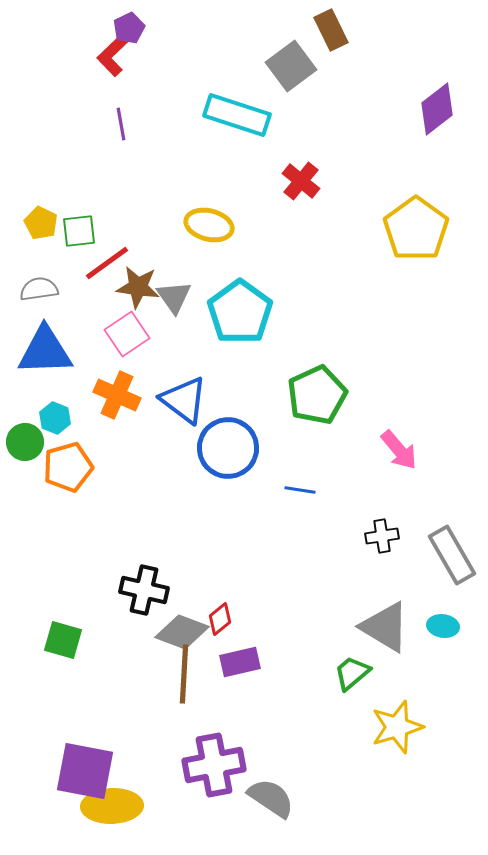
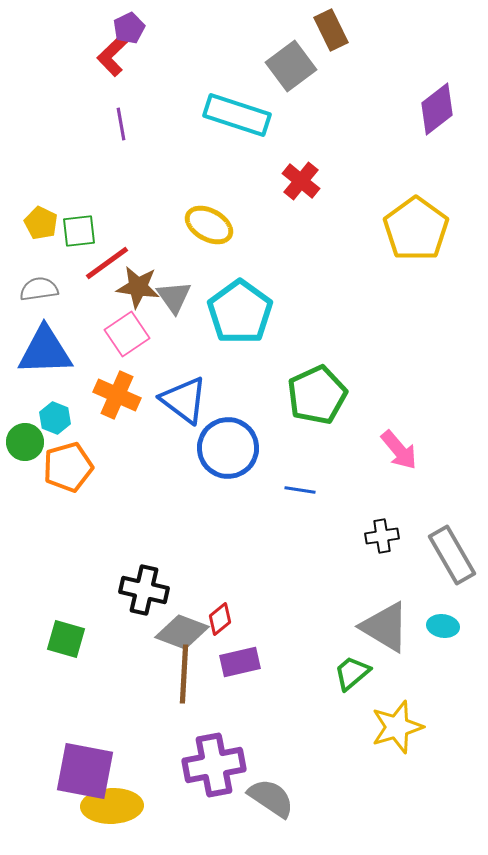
yellow ellipse at (209, 225): rotated 15 degrees clockwise
green square at (63, 640): moved 3 px right, 1 px up
